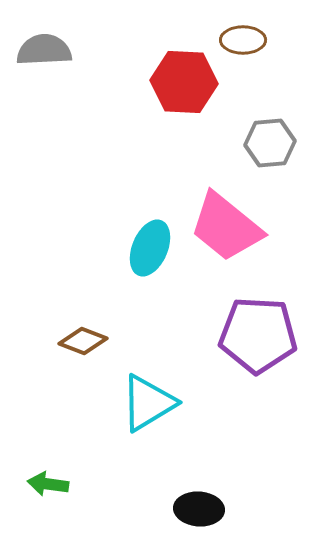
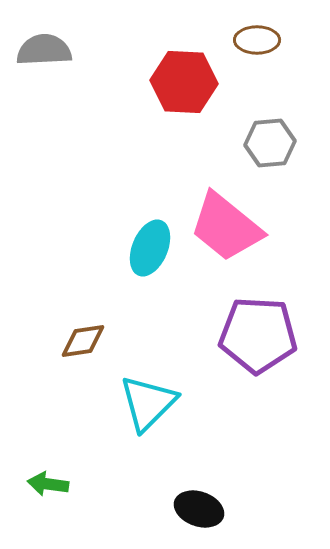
brown ellipse: moved 14 px right
brown diamond: rotated 30 degrees counterclockwise
cyan triangle: rotated 14 degrees counterclockwise
black ellipse: rotated 15 degrees clockwise
